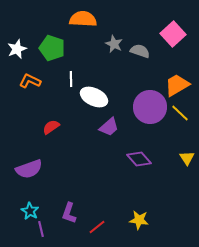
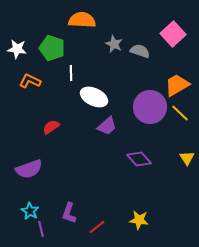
orange semicircle: moved 1 px left, 1 px down
white star: rotated 30 degrees clockwise
white line: moved 6 px up
purple trapezoid: moved 2 px left, 1 px up
